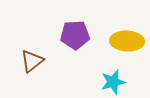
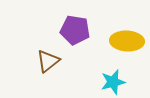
purple pentagon: moved 5 px up; rotated 12 degrees clockwise
brown triangle: moved 16 px right
